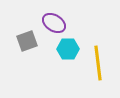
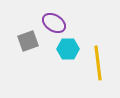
gray square: moved 1 px right
